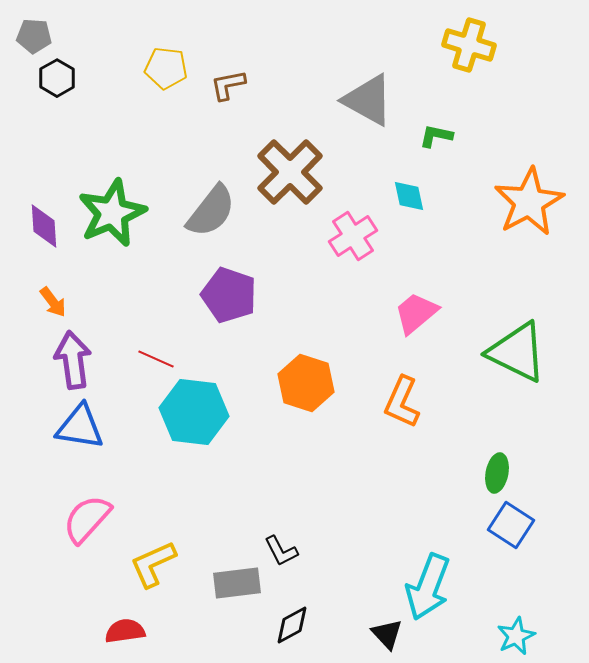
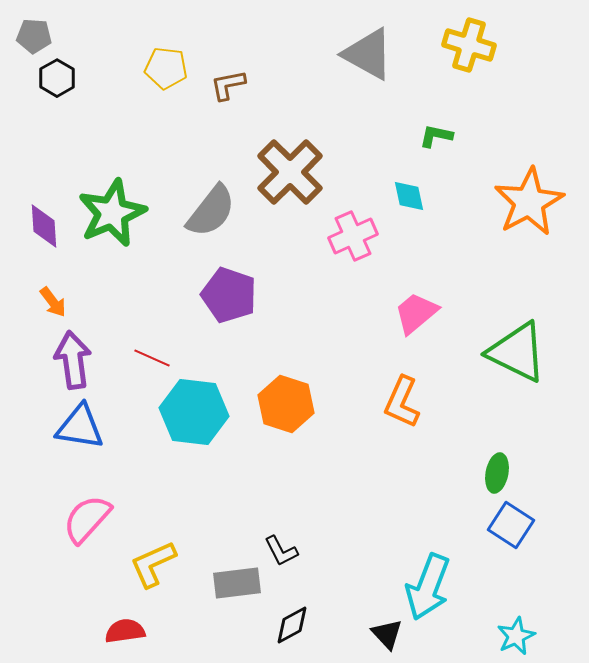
gray triangle: moved 46 px up
pink cross: rotated 9 degrees clockwise
red line: moved 4 px left, 1 px up
orange hexagon: moved 20 px left, 21 px down
